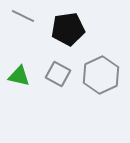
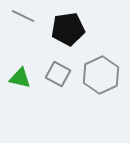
green triangle: moved 1 px right, 2 px down
